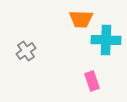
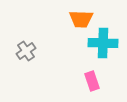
cyan cross: moved 3 px left, 3 px down
